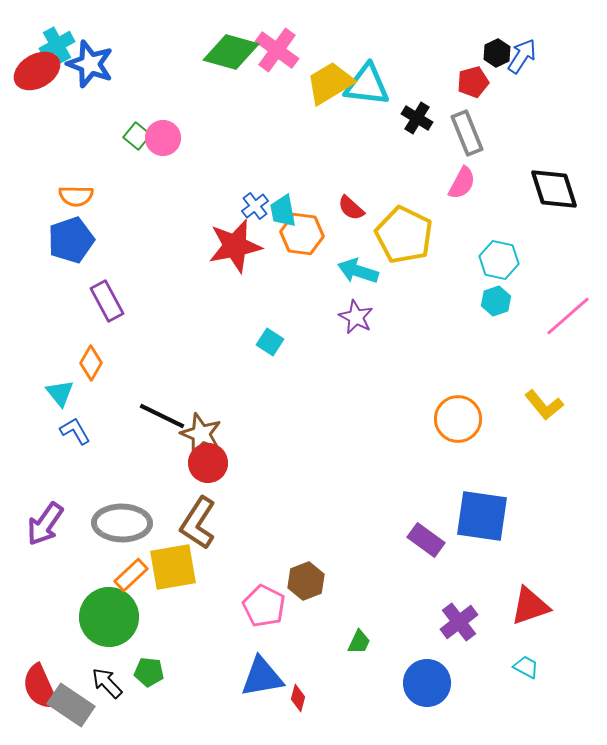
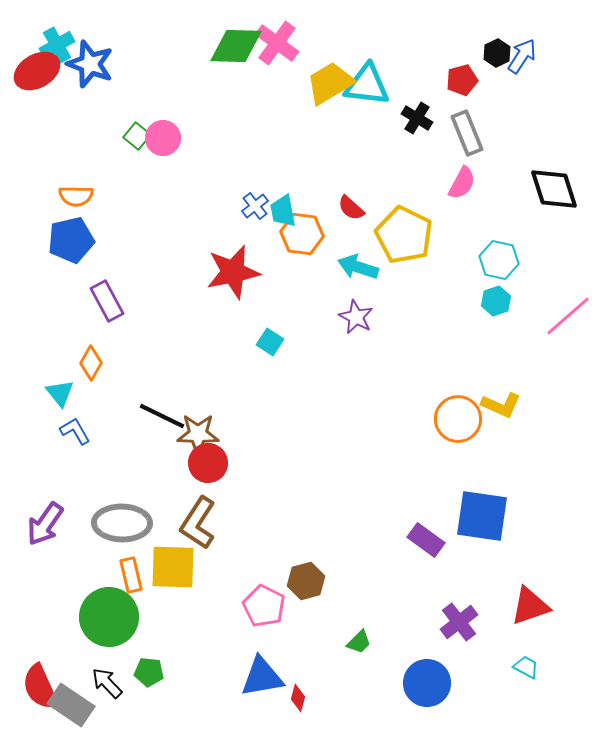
pink cross at (277, 50): moved 7 px up
green diamond at (231, 52): moved 5 px right, 6 px up; rotated 14 degrees counterclockwise
red pentagon at (473, 82): moved 11 px left, 2 px up
blue pentagon at (71, 240): rotated 6 degrees clockwise
red star at (235, 246): moved 2 px left, 26 px down
cyan arrow at (358, 271): moved 4 px up
yellow L-shape at (544, 405): moved 43 px left; rotated 27 degrees counterclockwise
brown star at (201, 434): moved 3 px left; rotated 21 degrees counterclockwise
yellow square at (173, 567): rotated 12 degrees clockwise
orange rectangle at (131, 575): rotated 60 degrees counterclockwise
brown hexagon at (306, 581): rotated 6 degrees clockwise
green trapezoid at (359, 642): rotated 20 degrees clockwise
